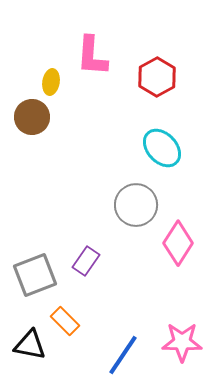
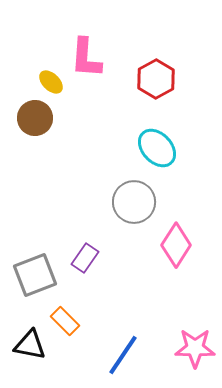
pink L-shape: moved 6 px left, 2 px down
red hexagon: moved 1 px left, 2 px down
yellow ellipse: rotated 55 degrees counterclockwise
brown circle: moved 3 px right, 1 px down
cyan ellipse: moved 5 px left
gray circle: moved 2 px left, 3 px up
pink diamond: moved 2 px left, 2 px down
purple rectangle: moved 1 px left, 3 px up
pink star: moved 13 px right, 6 px down
